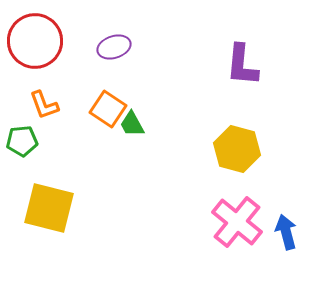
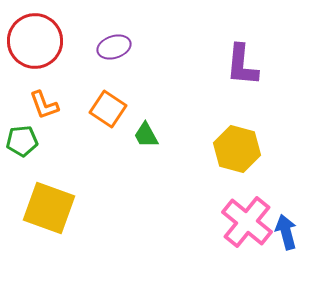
green trapezoid: moved 14 px right, 11 px down
yellow square: rotated 6 degrees clockwise
pink cross: moved 10 px right
